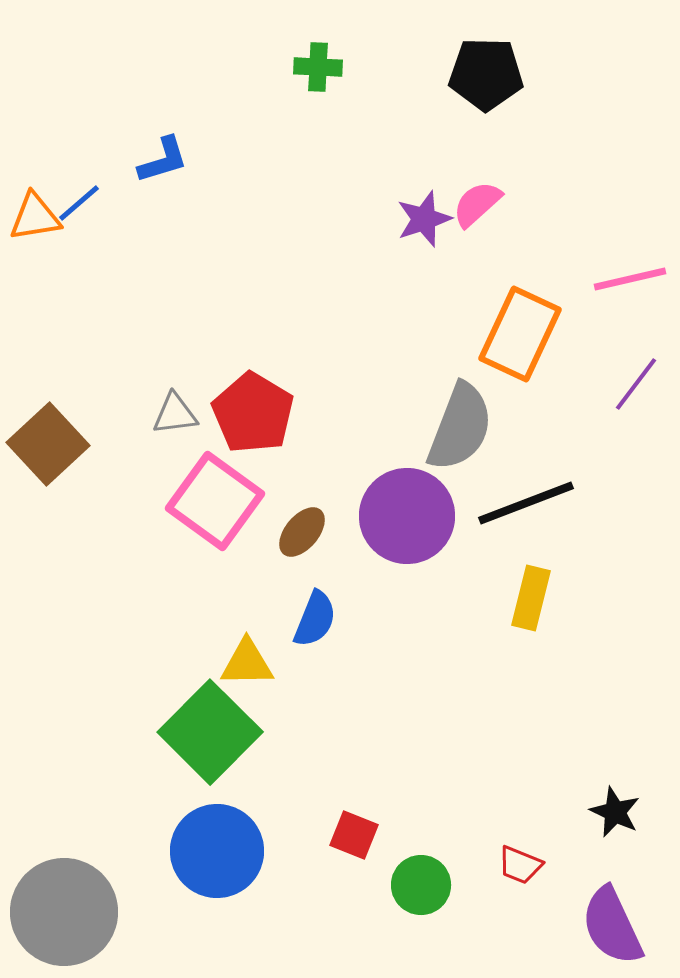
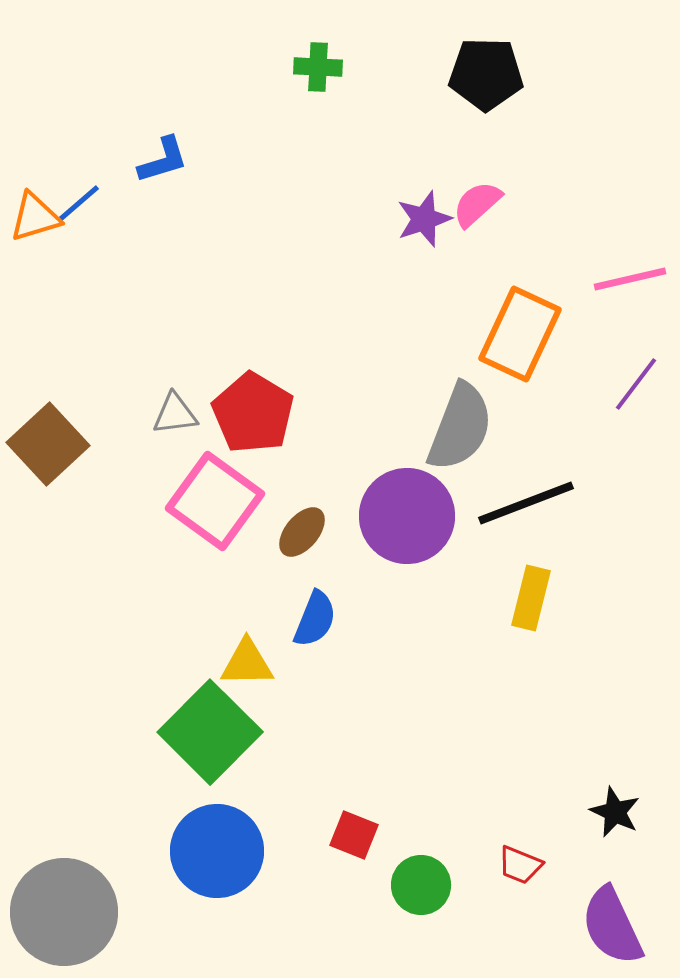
orange triangle: rotated 8 degrees counterclockwise
